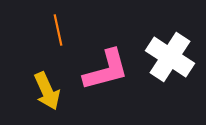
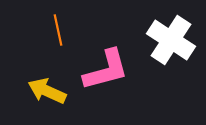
white cross: moved 1 px right, 17 px up
yellow arrow: rotated 138 degrees clockwise
